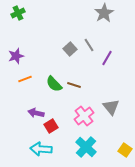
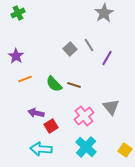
purple star: rotated 21 degrees counterclockwise
